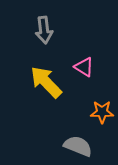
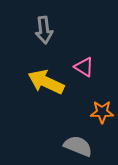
yellow arrow: rotated 21 degrees counterclockwise
